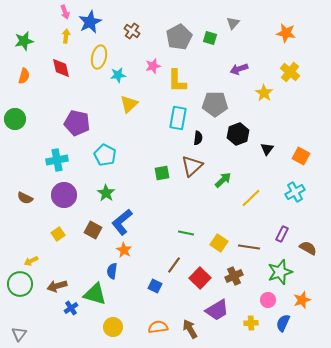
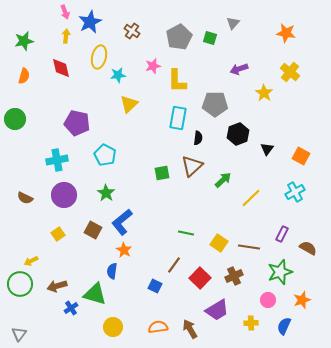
blue semicircle at (283, 323): moved 1 px right, 3 px down
